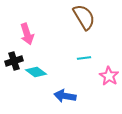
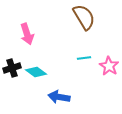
black cross: moved 2 px left, 7 px down
pink star: moved 10 px up
blue arrow: moved 6 px left, 1 px down
